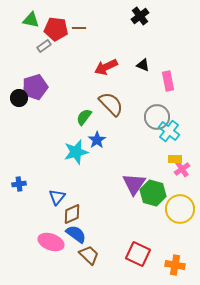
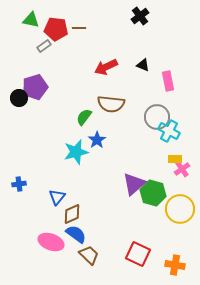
brown semicircle: rotated 140 degrees clockwise
cyan cross: rotated 10 degrees counterclockwise
purple triangle: rotated 15 degrees clockwise
